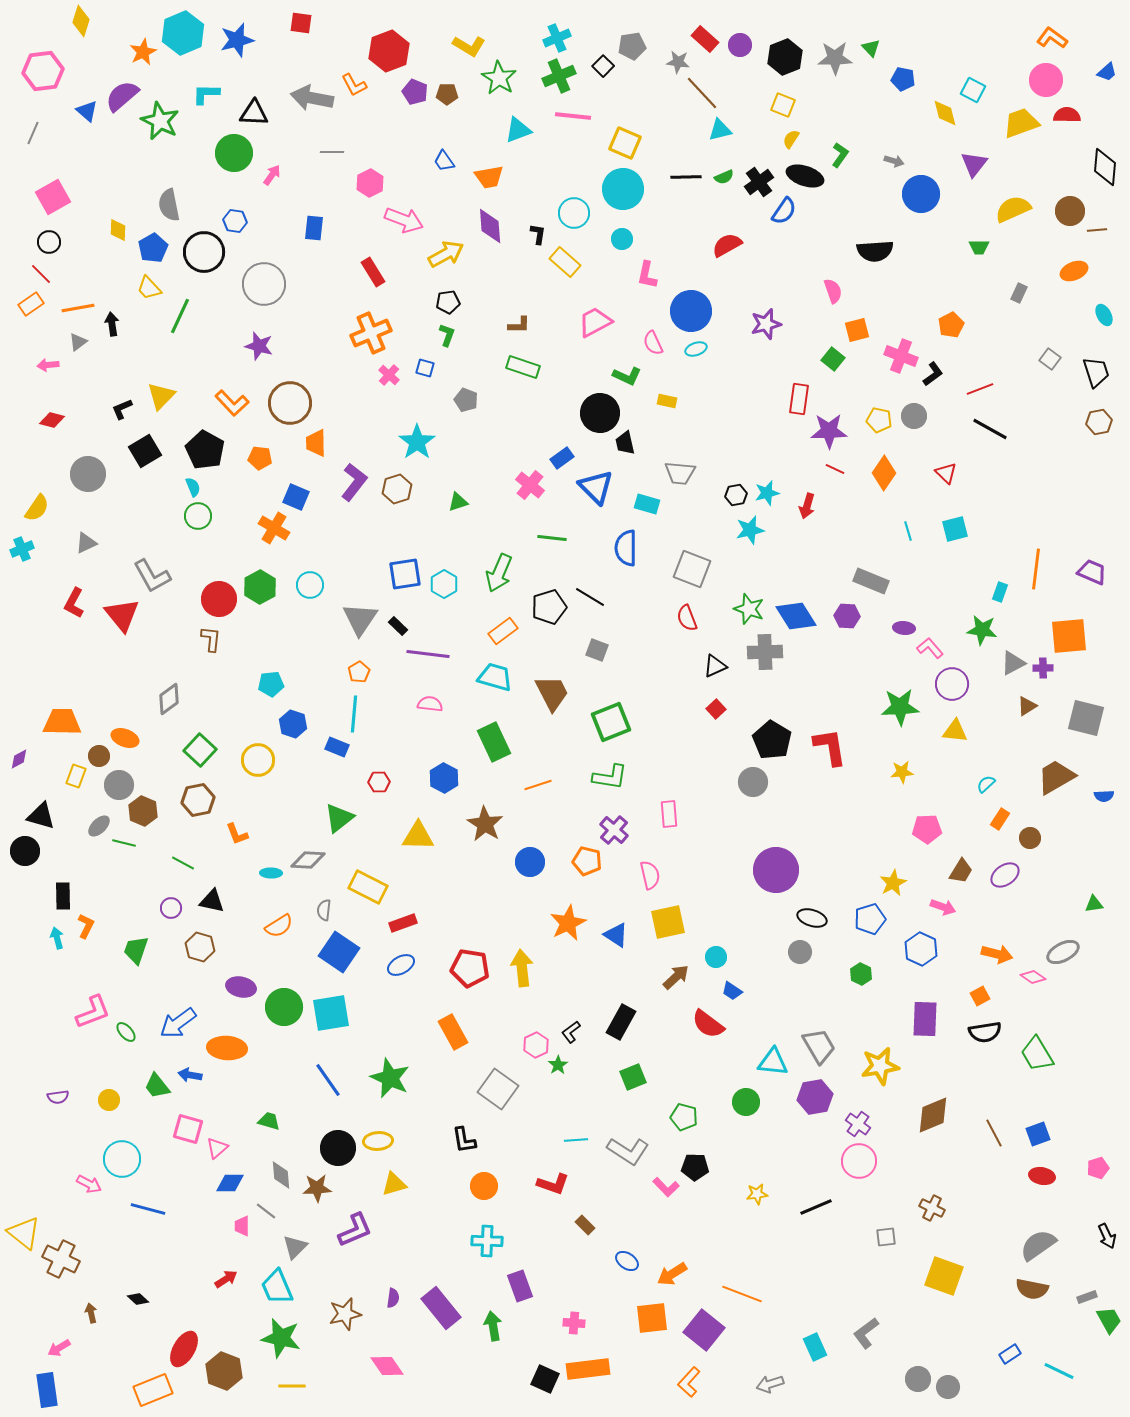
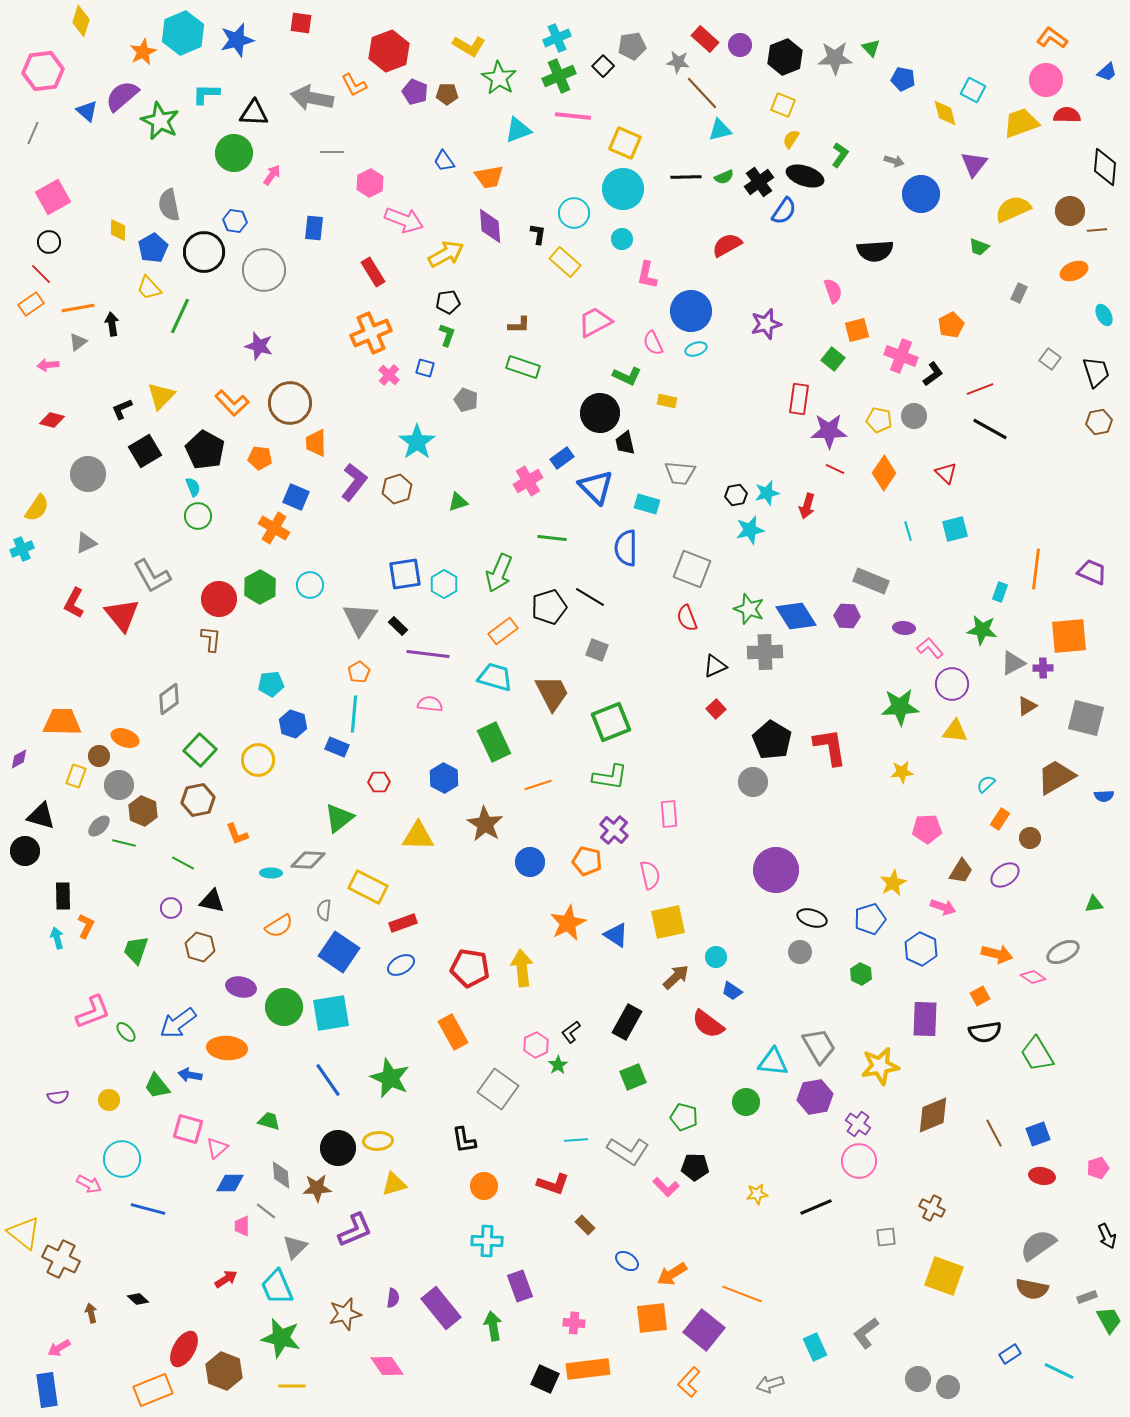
green trapezoid at (979, 247): rotated 20 degrees clockwise
gray circle at (264, 284): moved 14 px up
pink cross at (530, 485): moved 2 px left, 4 px up; rotated 20 degrees clockwise
black rectangle at (621, 1022): moved 6 px right
